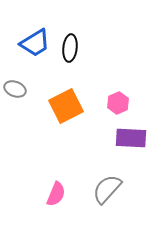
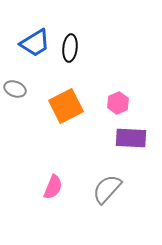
pink semicircle: moved 3 px left, 7 px up
